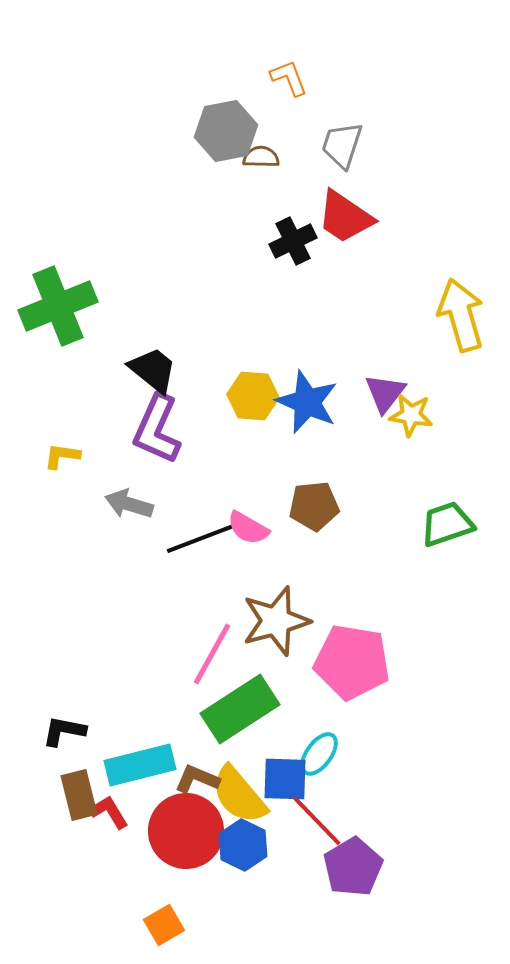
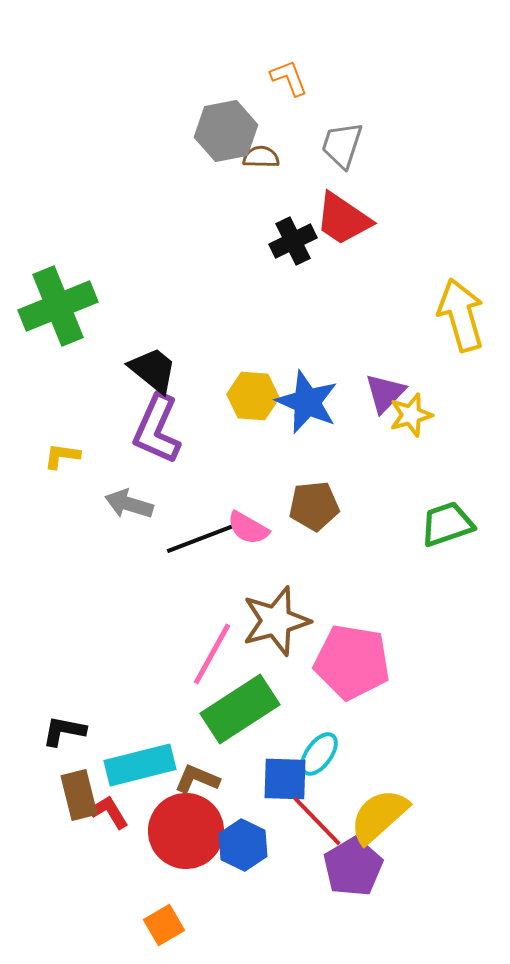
red trapezoid: moved 2 px left, 2 px down
purple triangle: rotated 6 degrees clockwise
yellow star: rotated 24 degrees counterclockwise
yellow semicircle: moved 140 px right, 21 px down; rotated 88 degrees clockwise
